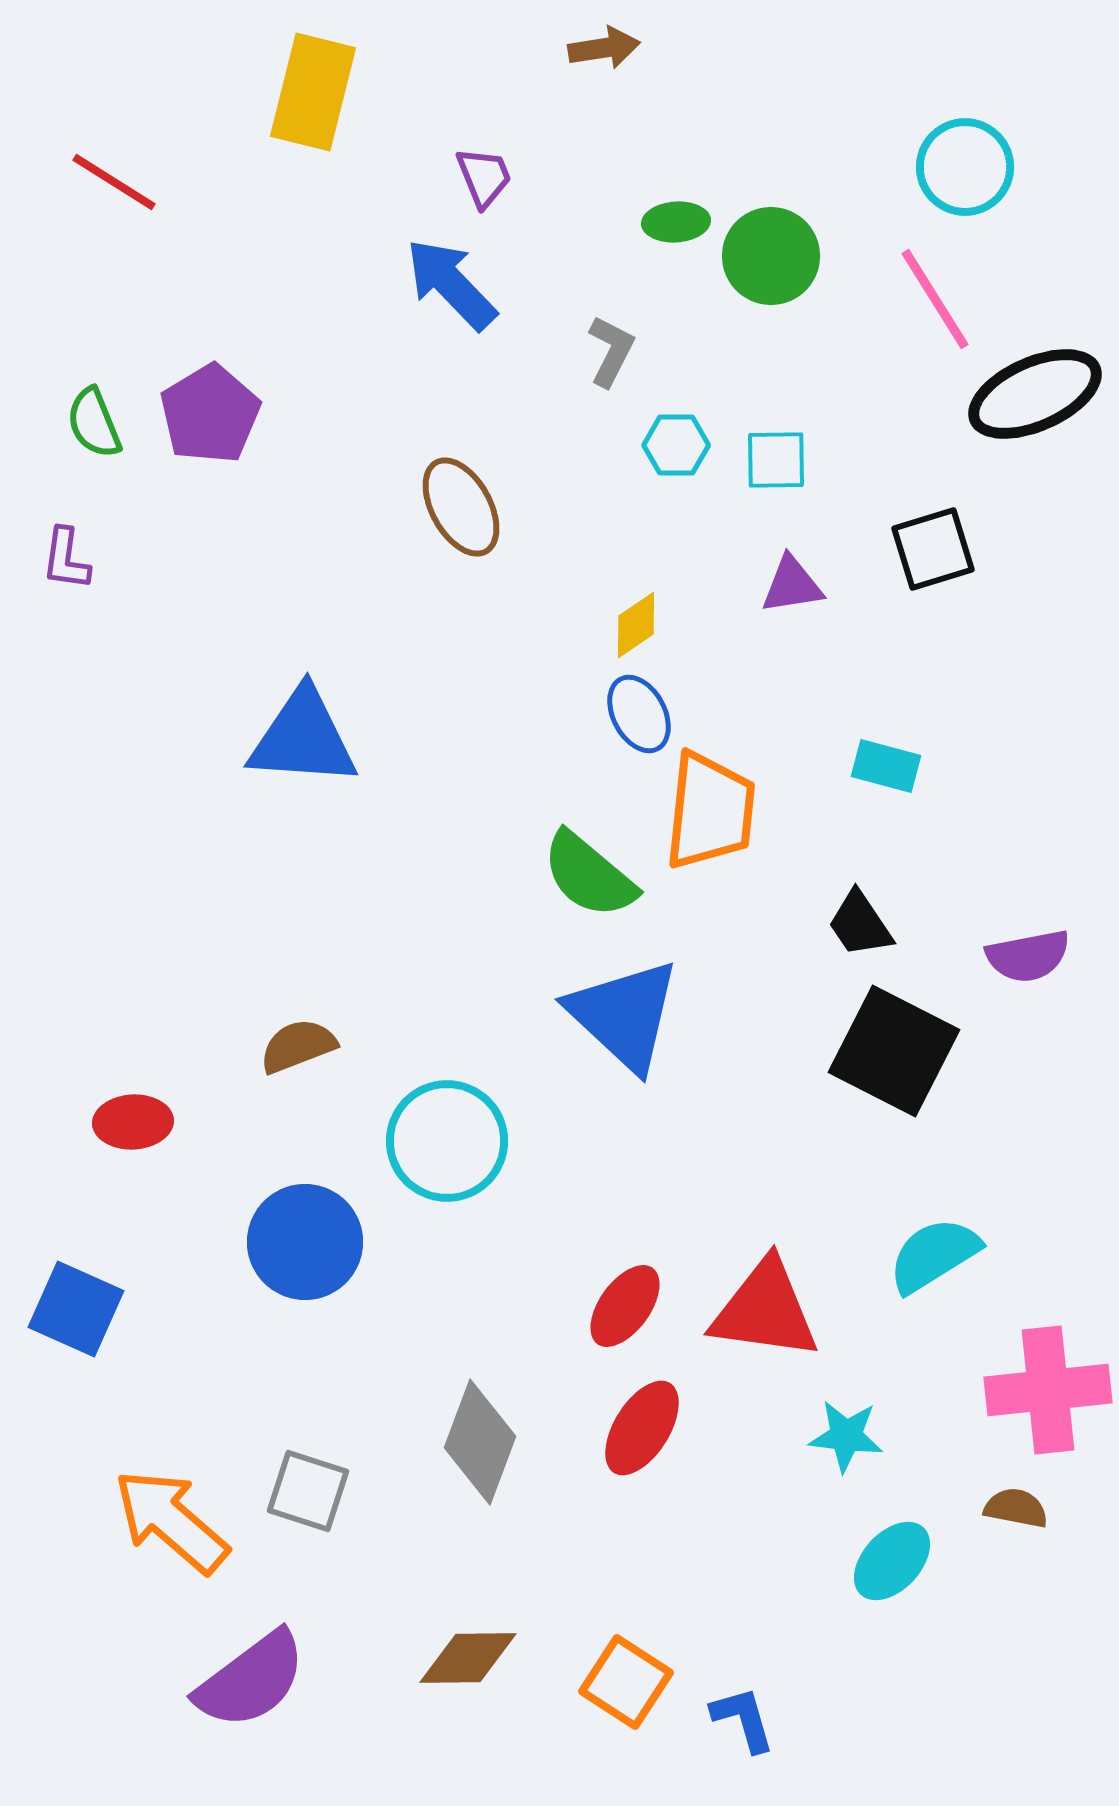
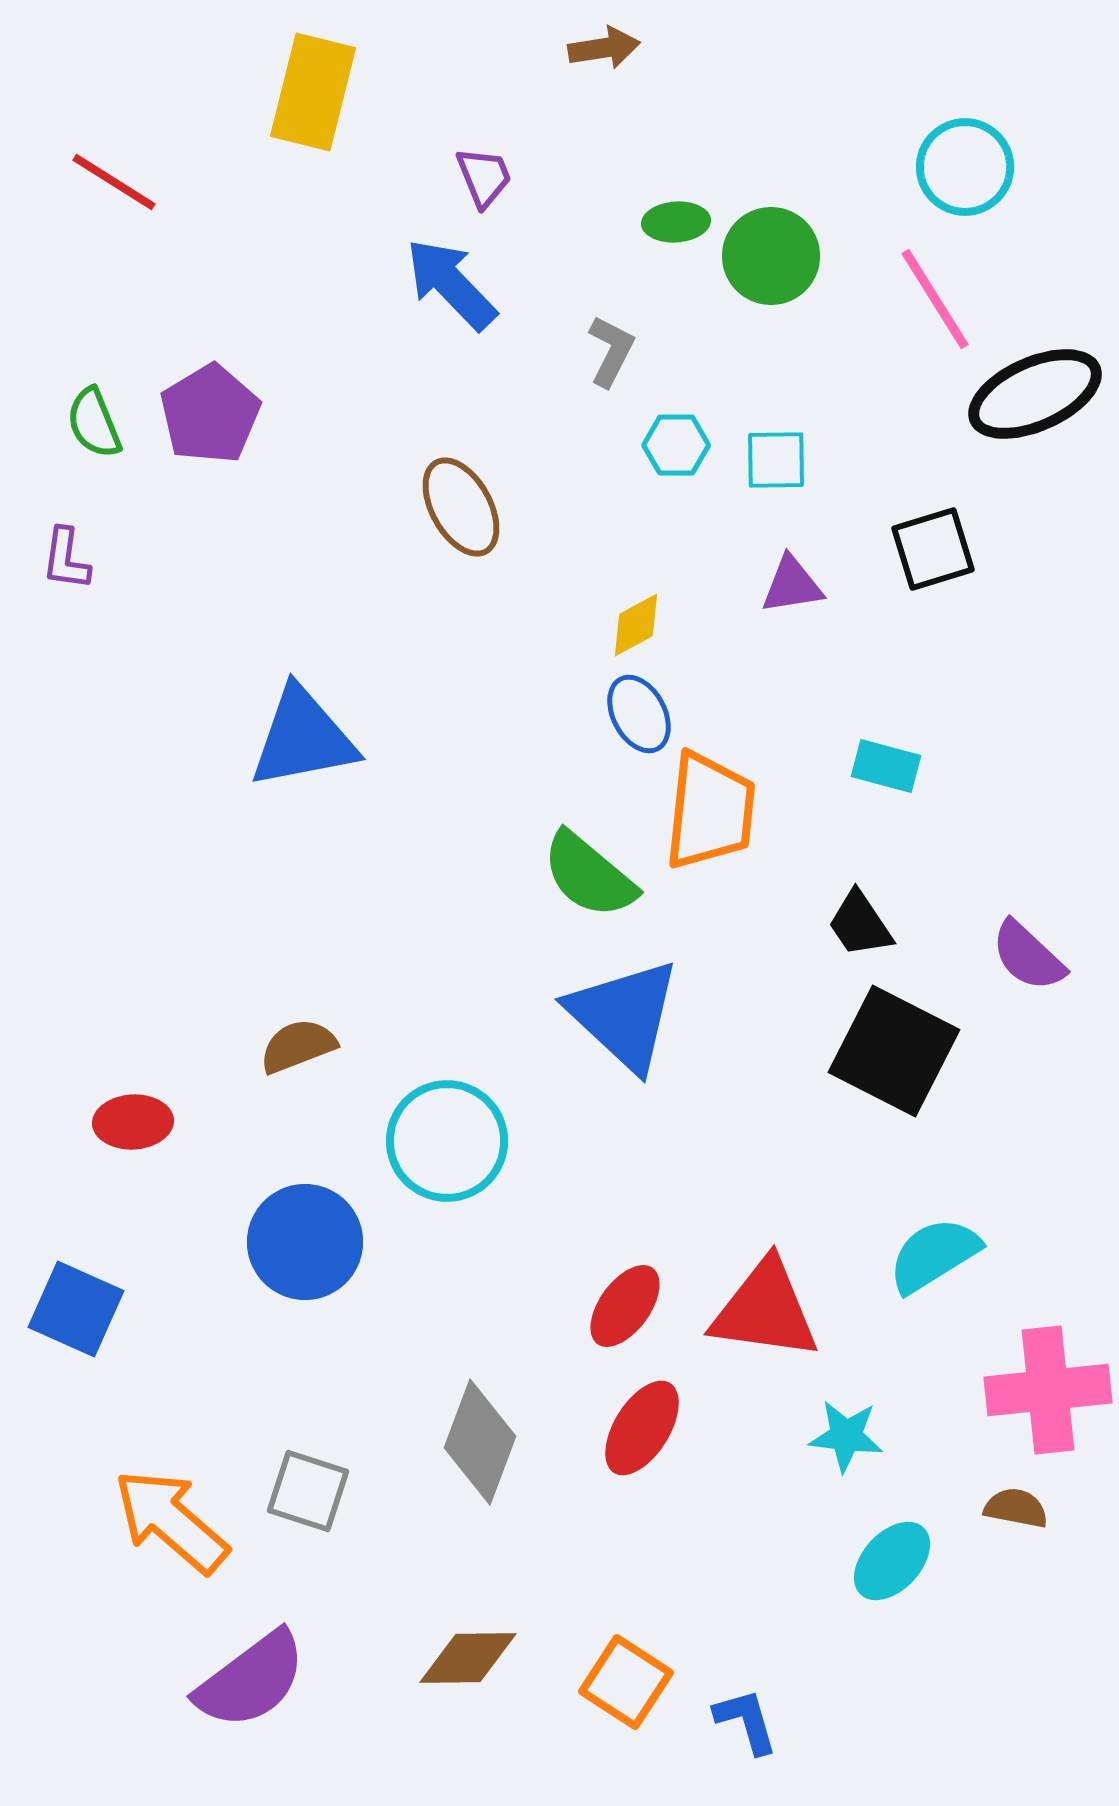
yellow diamond at (636, 625): rotated 6 degrees clockwise
blue triangle at (303, 738): rotated 15 degrees counterclockwise
purple semicircle at (1028, 956): rotated 54 degrees clockwise
blue L-shape at (743, 1719): moved 3 px right, 2 px down
